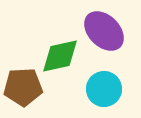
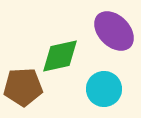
purple ellipse: moved 10 px right
